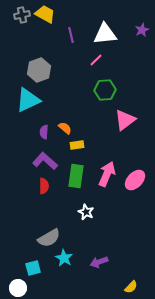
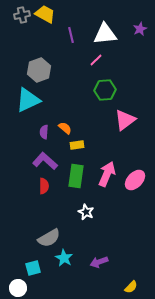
purple star: moved 2 px left, 1 px up
